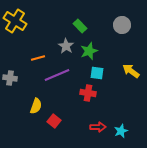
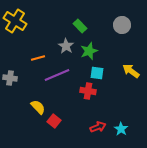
red cross: moved 2 px up
yellow semicircle: moved 2 px right, 1 px down; rotated 63 degrees counterclockwise
red arrow: rotated 21 degrees counterclockwise
cyan star: moved 2 px up; rotated 16 degrees counterclockwise
